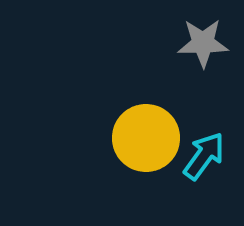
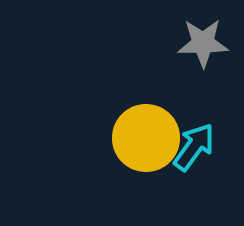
cyan arrow: moved 10 px left, 9 px up
